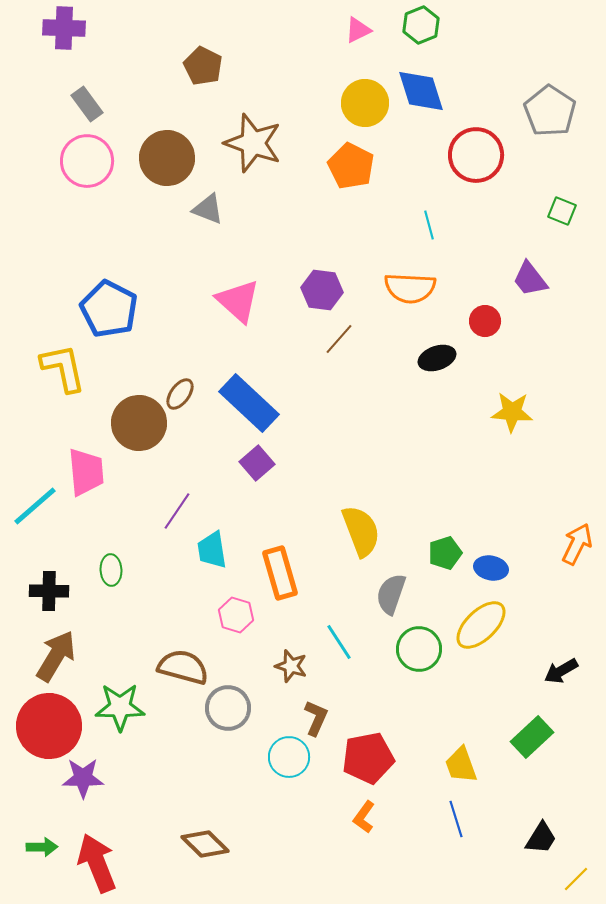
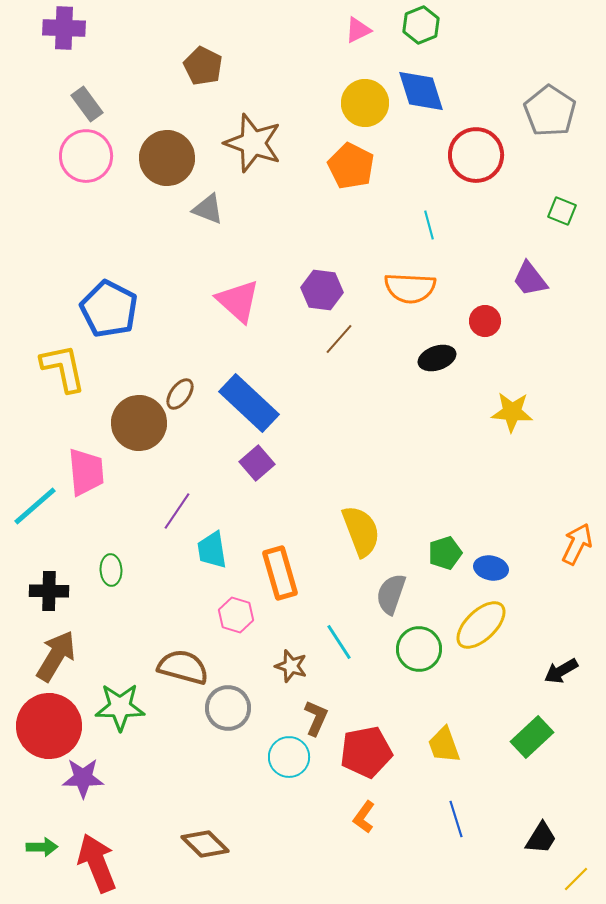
pink circle at (87, 161): moved 1 px left, 5 px up
red pentagon at (368, 758): moved 2 px left, 6 px up
yellow trapezoid at (461, 765): moved 17 px left, 20 px up
